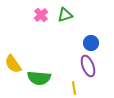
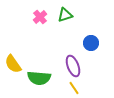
pink cross: moved 1 px left, 2 px down
purple ellipse: moved 15 px left
yellow line: rotated 24 degrees counterclockwise
